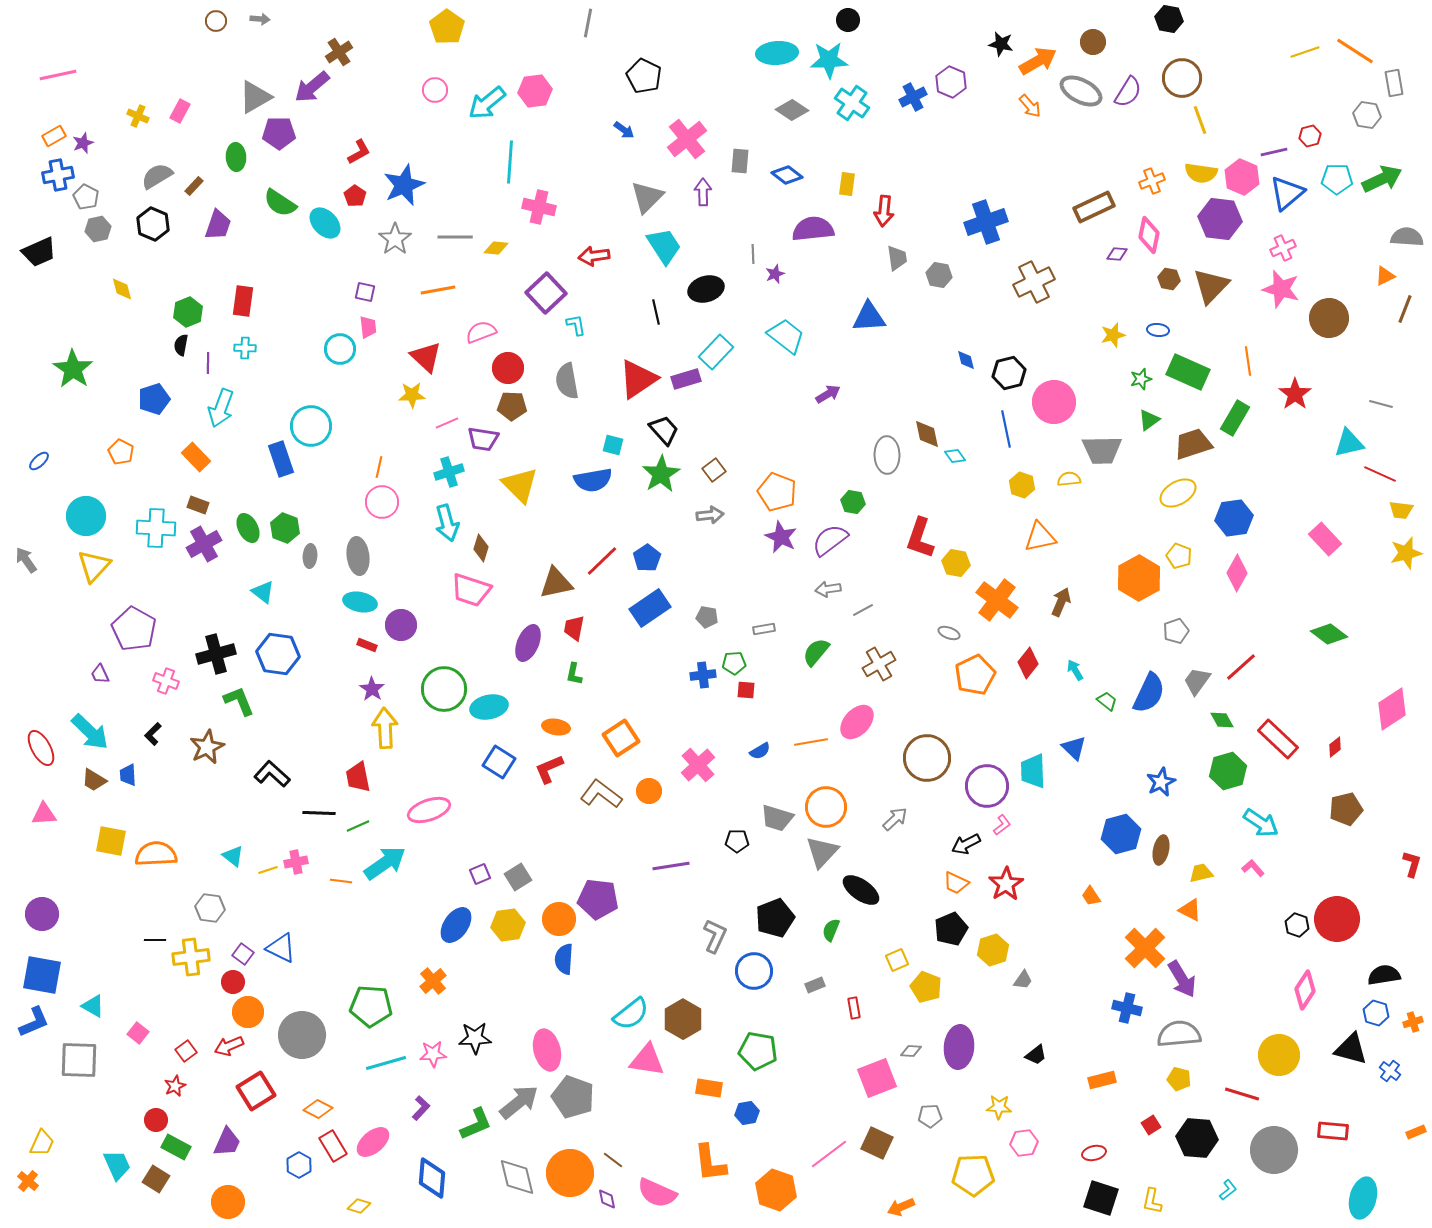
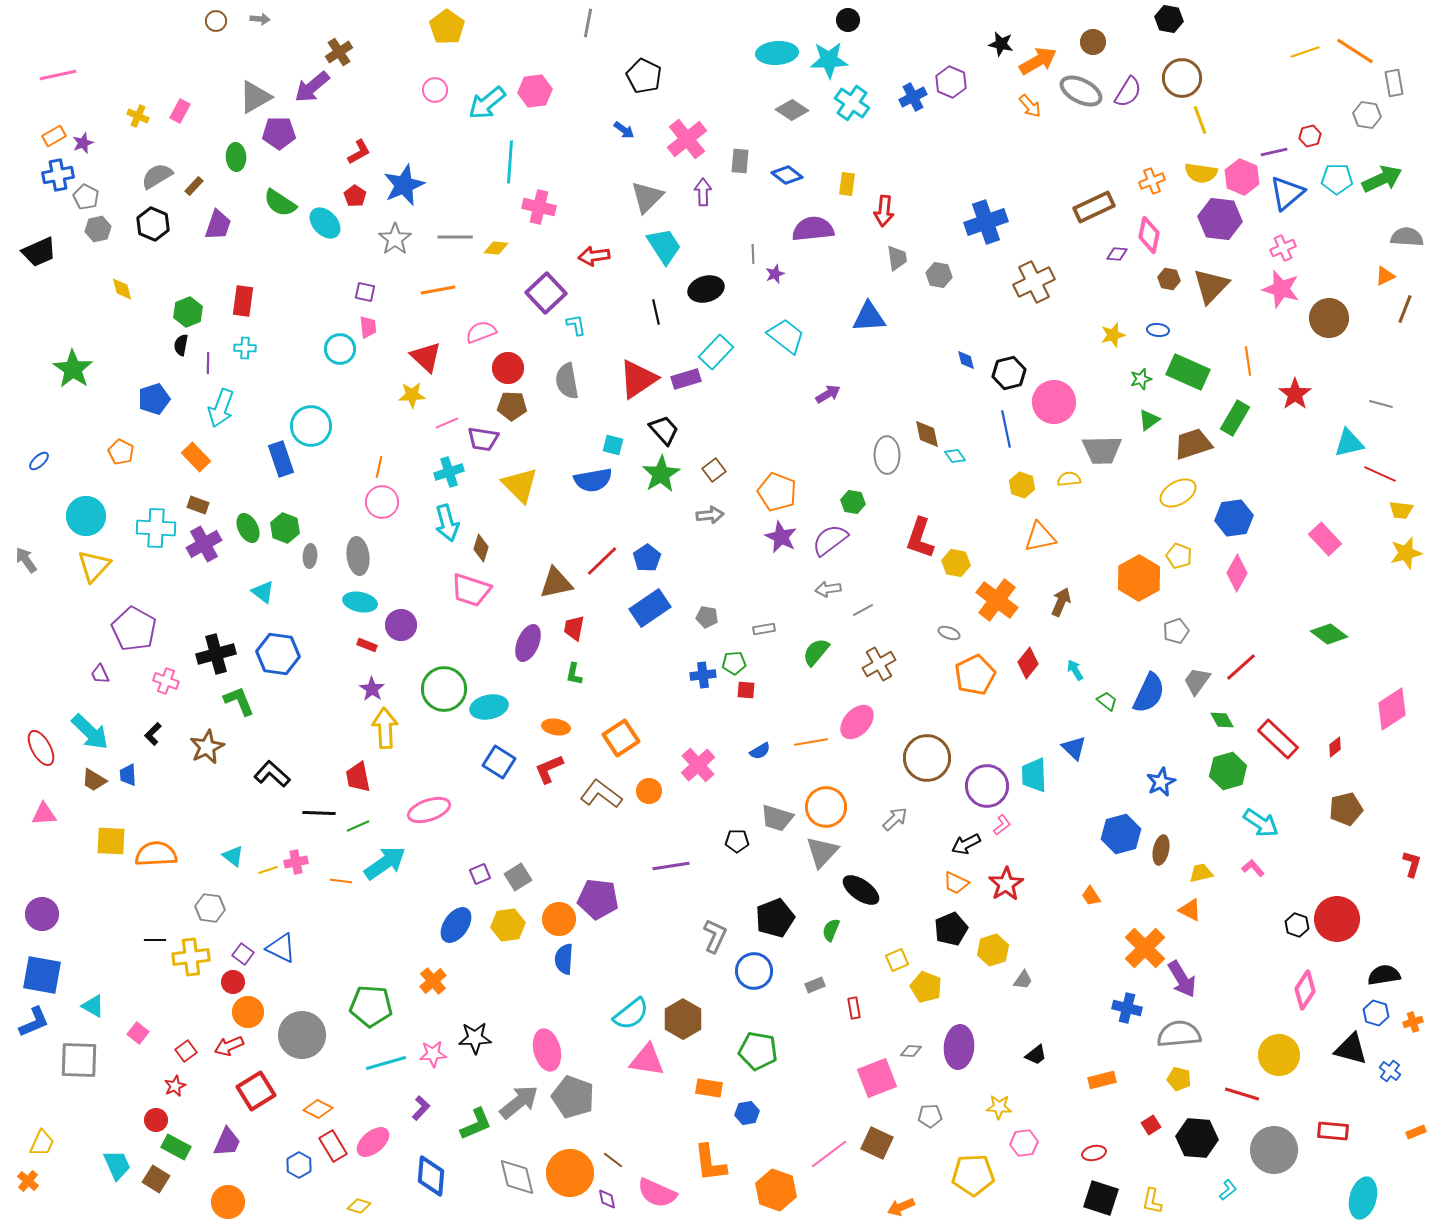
cyan trapezoid at (1033, 771): moved 1 px right, 4 px down
yellow square at (111, 841): rotated 8 degrees counterclockwise
blue diamond at (432, 1178): moved 1 px left, 2 px up
